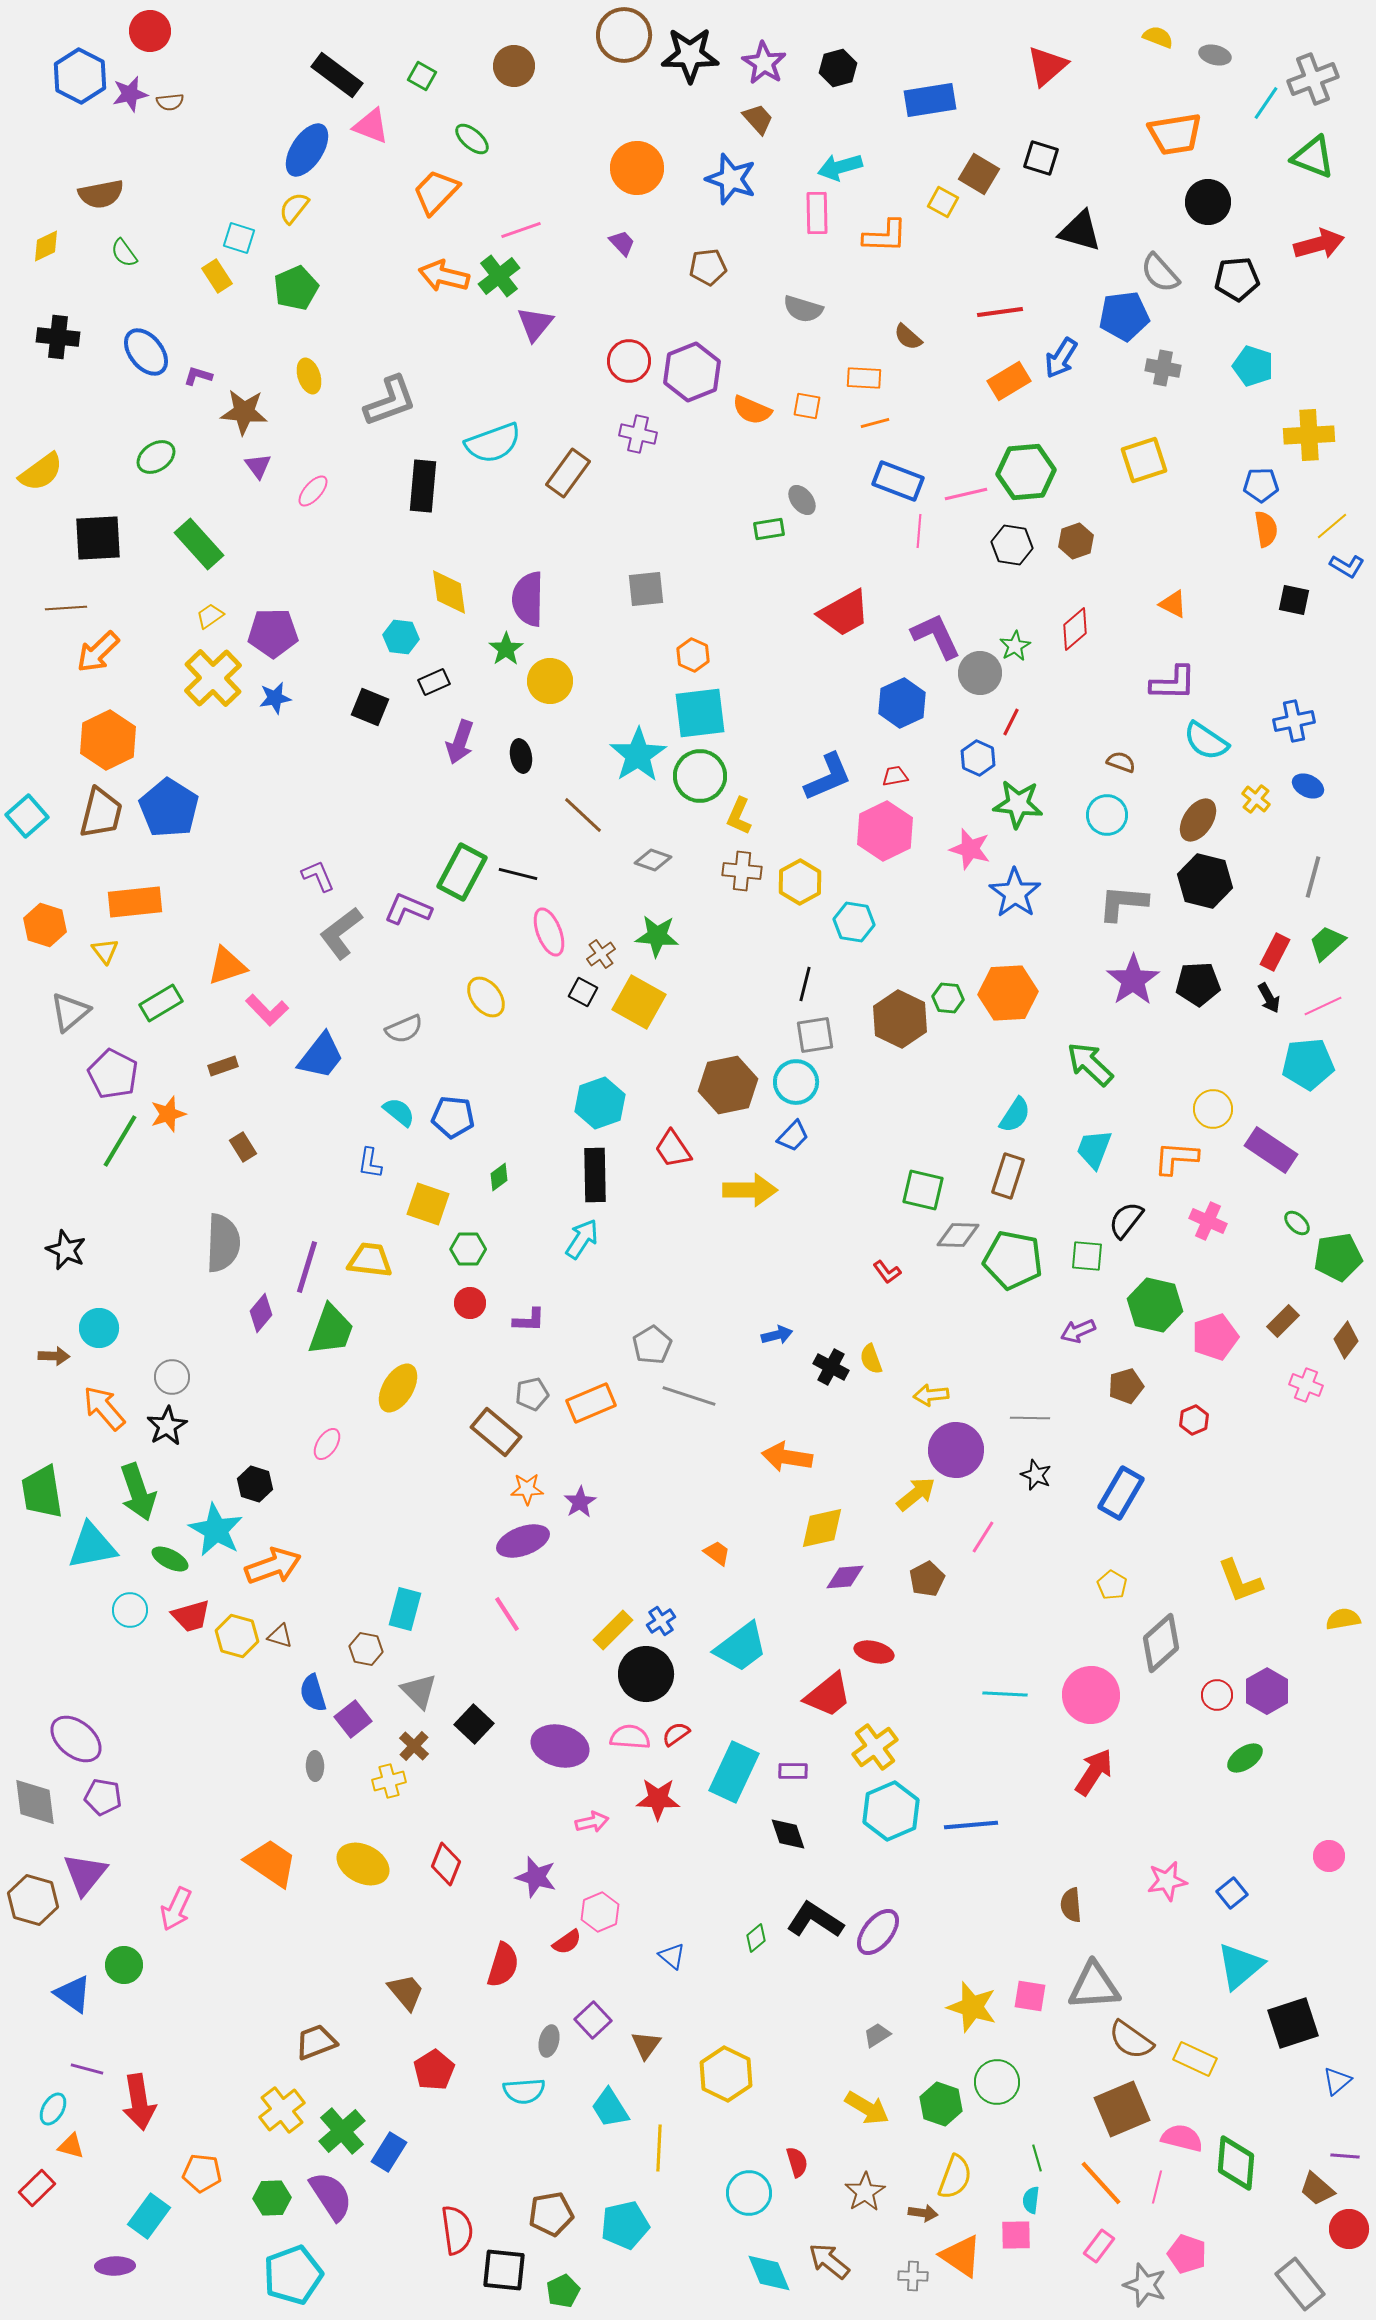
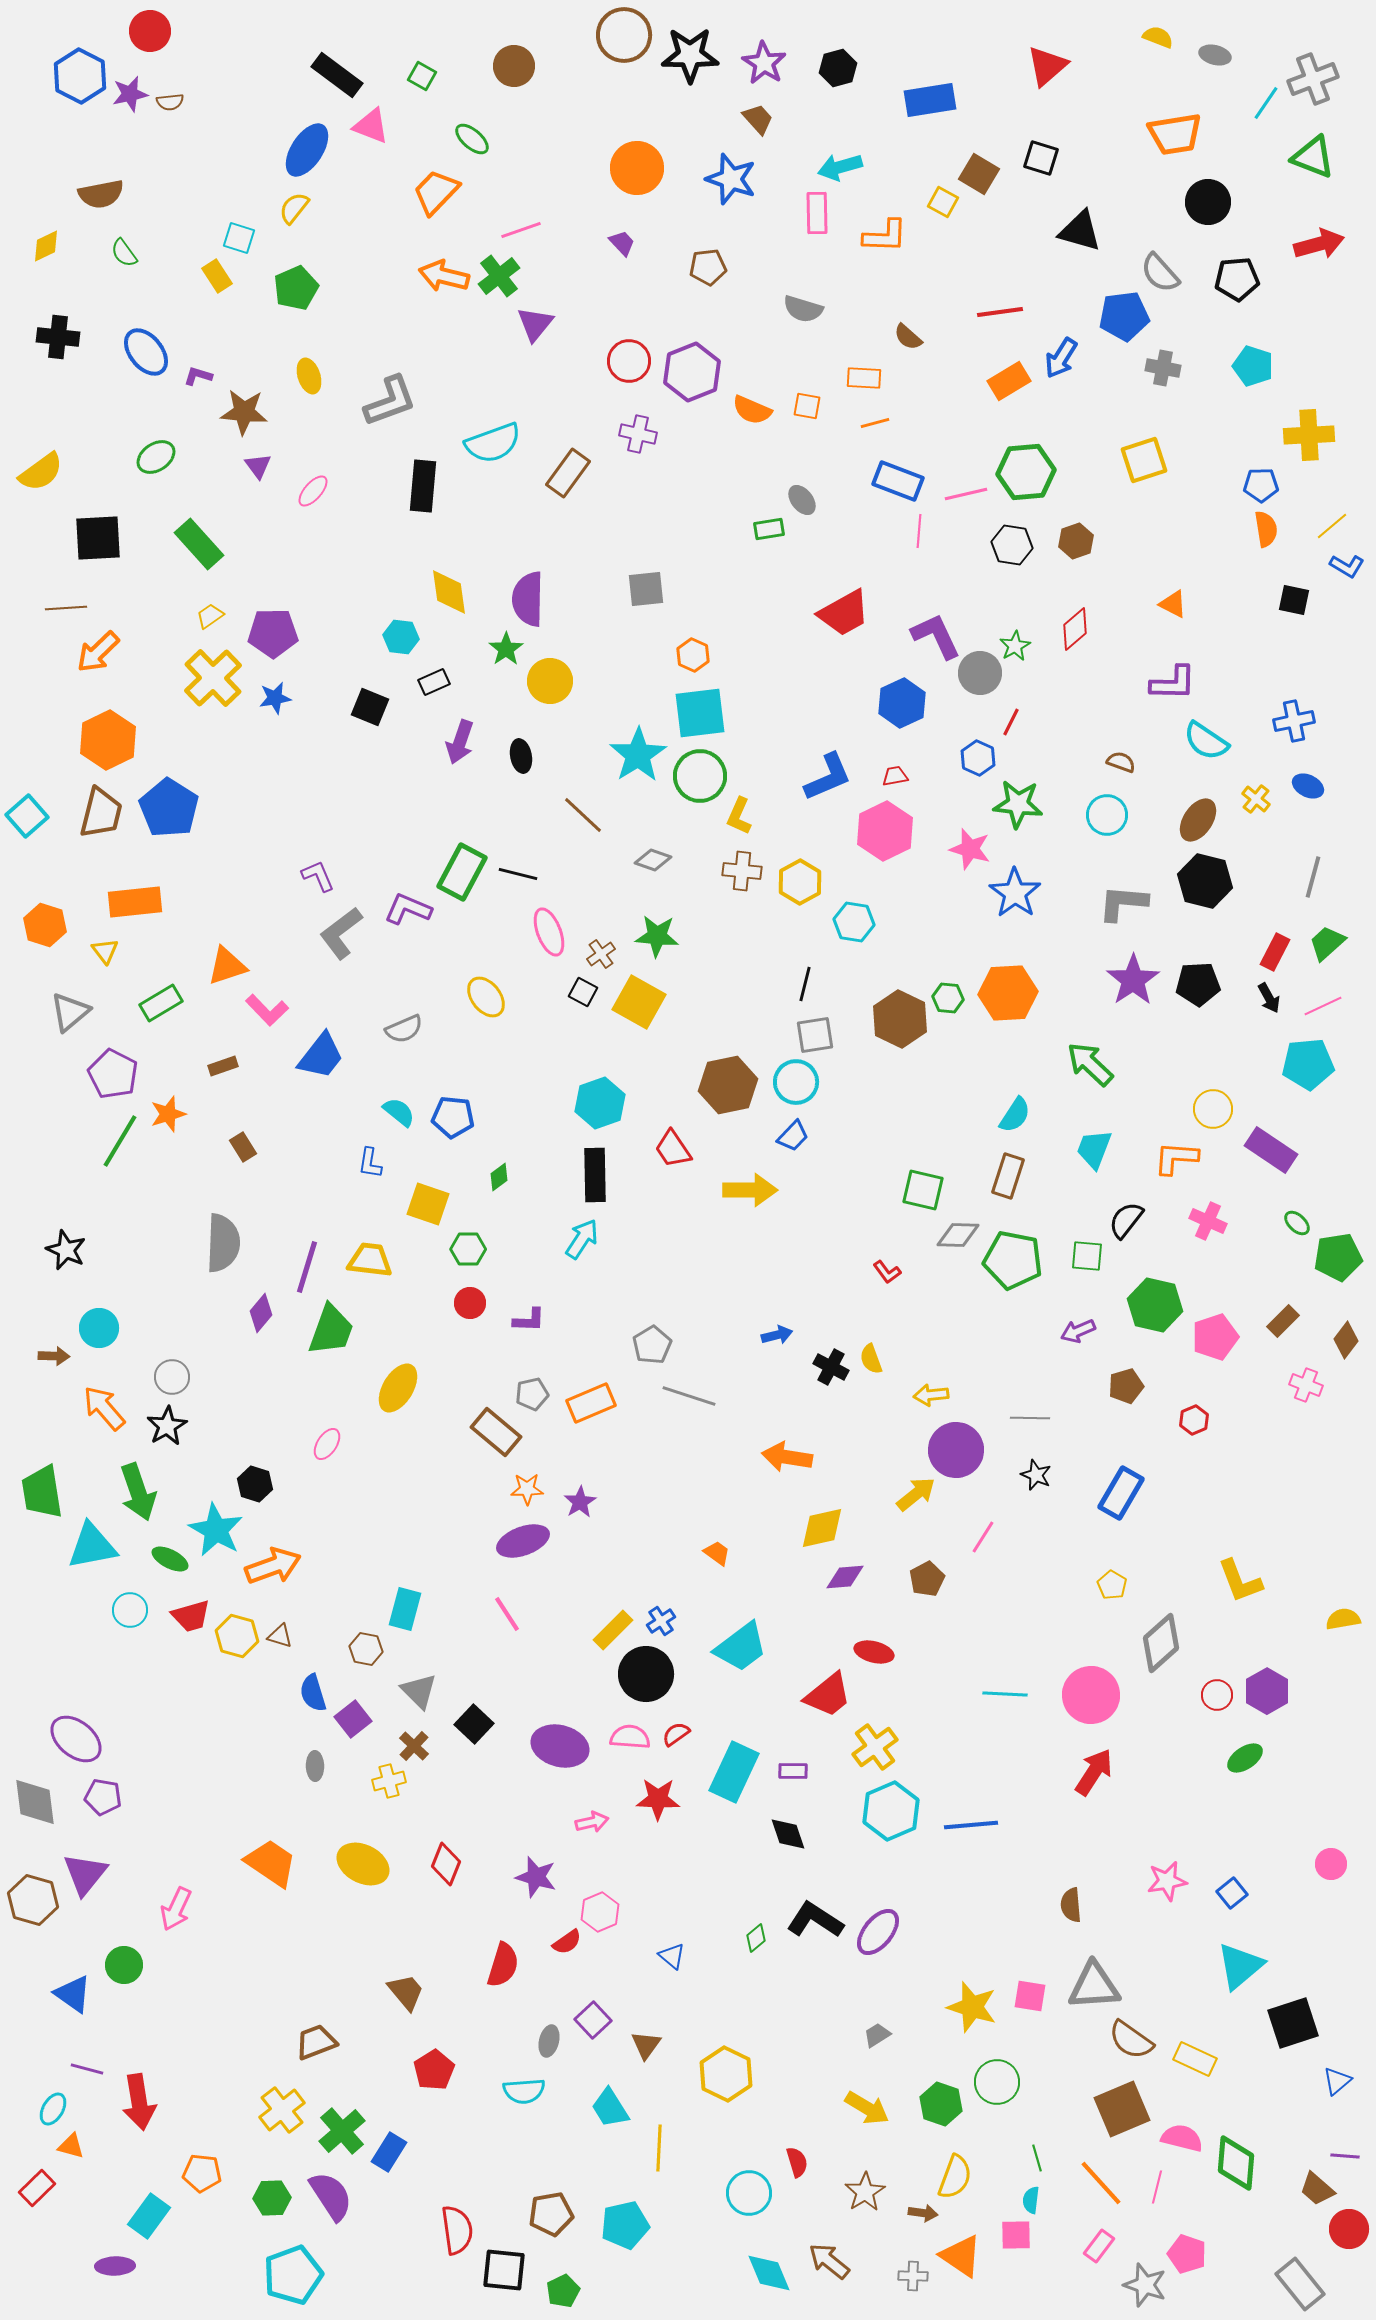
pink circle at (1329, 1856): moved 2 px right, 8 px down
